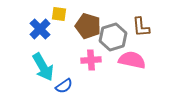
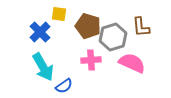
blue cross: moved 3 px down
pink semicircle: moved 3 px down; rotated 12 degrees clockwise
